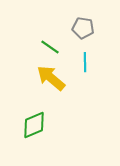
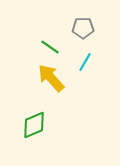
gray pentagon: rotated 10 degrees counterclockwise
cyan line: rotated 30 degrees clockwise
yellow arrow: rotated 8 degrees clockwise
